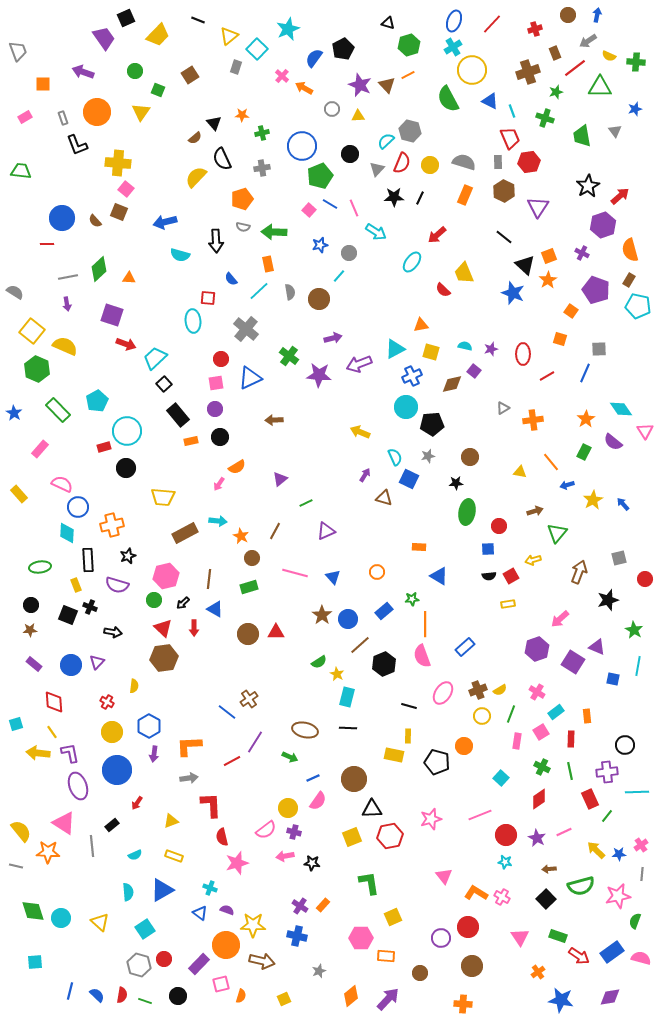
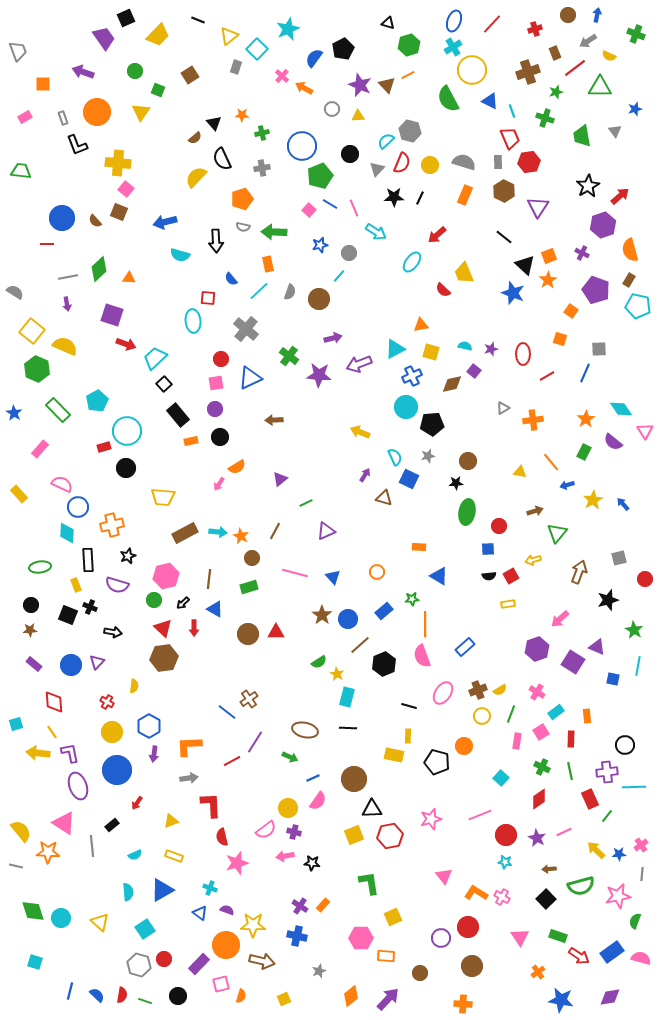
green cross at (636, 62): moved 28 px up; rotated 18 degrees clockwise
gray semicircle at (290, 292): rotated 28 degrees clockwise
brown circle at (470, 457): moved 2 px left, 4 px down
cyan arrow at (218, 521): moved 11 px down
cyan line at (637, 792): moved 3 px left, 5 px up
yellow square at (352, 837): moved 2 px right, 2 px up
cyan square at (35, 962): rotated 21 degrees clockwise
